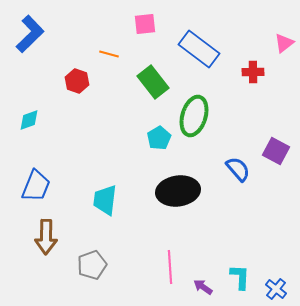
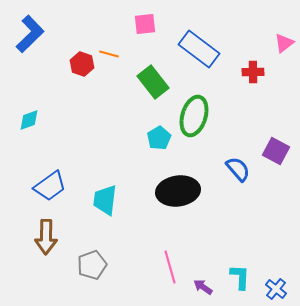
red hexagon: moved 5 px right, 17 px up
blue trapezoid: moved 14 px right; rotated 32 degrees clockwise
pink line: rotated 12 degrees counterclockwise
